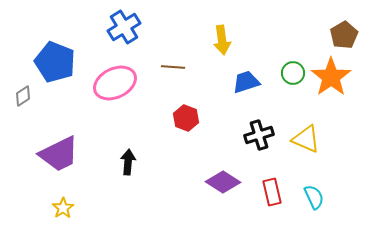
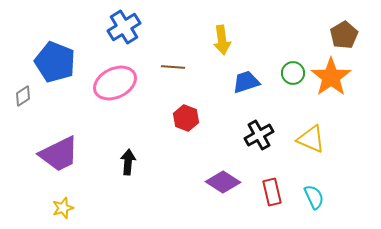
black cross: rotated 12 degrees counterclockwise
yellow triangle: moved 5 px right
yellow star: rotated 15 degrees clockwise
